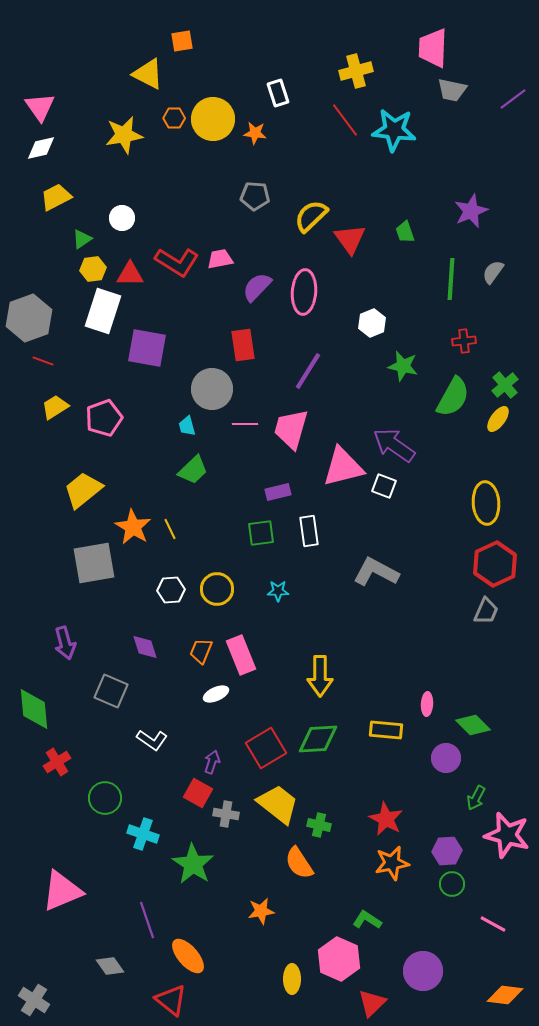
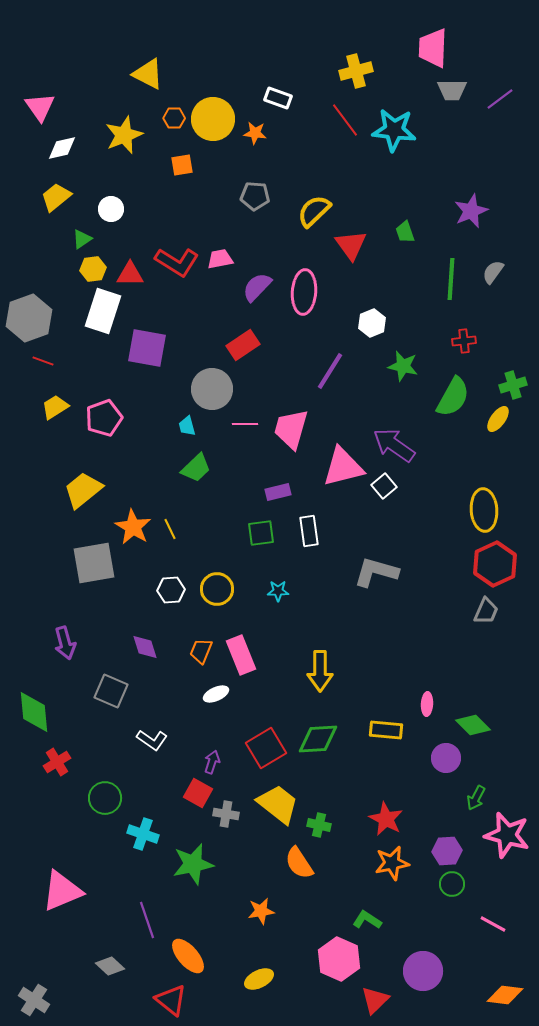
orange square at (182, 41): moved 124 px down
gray trapezoid at (452, 90): rotated 12 degrees counterclockwise
white rectangle at (278, 93): moved 5 px down; rotated 52 degrees counterclockwise
purple line at (513, 99): moved 13 px left
yellow star at (124, 135): rotated 12 degrees counterclockwise
white diamond at (41, 148): moved 21 px right
yellow trapezoid at (56, 197): rotated 12 degrees counterclockwise
yellow semicircle at (311, 216): moved 3 px right, 5 px up
white circle at (122, 218): moved 11 px left, 9 px up
red triangle at (350, 239): moved 1 px right, 6 px down
red rectangle at (243, 345): rotated 64 degrees clockwise
purple line at (308, 371): moved 22 px right
green cross at (505, 385): moved 8 px right; rotated 24 degrees clockwise
green trapezoid at (193, 470): moved 3 px right, 2 px up
white square at (384, 486): rotated 30 degrees clockwise
yellow ellipse at (486, 503): moved 2 px left, 7 px down
gray L-shape at (376, 572): rotated 12 degrees counterclockwise
yellow arrow at (320, 676): moved 5 px up
green diamond at (34, 709): moved 3 px down
green star at (193, 864): rotated 27 degrees clockwise
gray diamond at (110, 966): rotated 12 degrees counterclockwise
yellow ellipse at (292, 979): moved 33 px left; rotated 64 degrees clockwise
red triangle at (372, 1003): moved 3 px right, 3 px up
